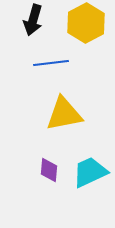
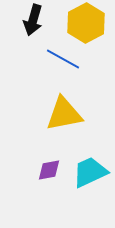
blue line: moved 12 px right, 4 px up; rotated 36 degrees clockwise
purple diamond: rotated 75 degrees clockwise
